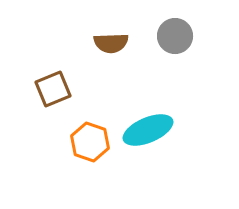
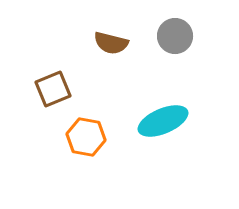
brown semicircle: rotated 16 degrees clockwise
cyan ellipse: moved 15 px right, 9 px up
orange hexagon: moved 4 px left, 5 px up; rotated 9 degrees counterclockwise
